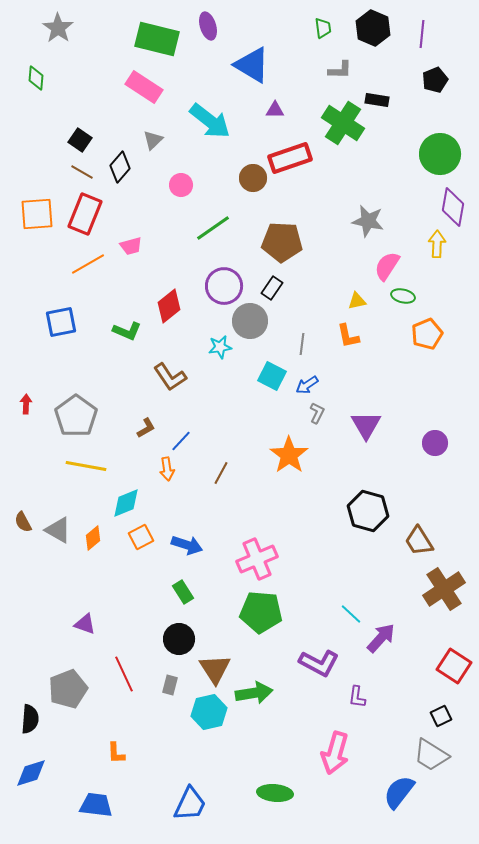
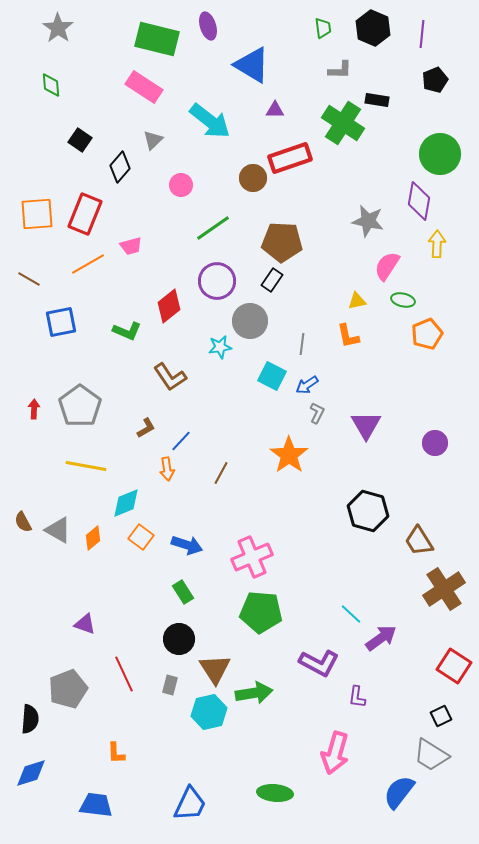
green diamond at (36, 78): moved 15 px right, 7 px down; rotated 10 degrees counterclockwise
brown line at (82, 172): moved 53 px left, 107 px down
purple diamond at (453, 207): moved 34 px left, 6 px up
purple circle at (224, 286): moved 7 px left, 5 px up
black rectangle at (272, 288): moved 8 px up
green ellipse at (403, 296): moved 4 px down
red arrow at (26, 404): moved 8 px right, 5 px down
gray pentagon at (76, 416): moved 4 px right, 10 px up
orange square at (141, 537): rotated 25 degrees counterclockwise
pink cross at (257, 559): moved 5 px left, 2 px up
purple arrow at (381, 638): rotated 12 degrees clockwise
